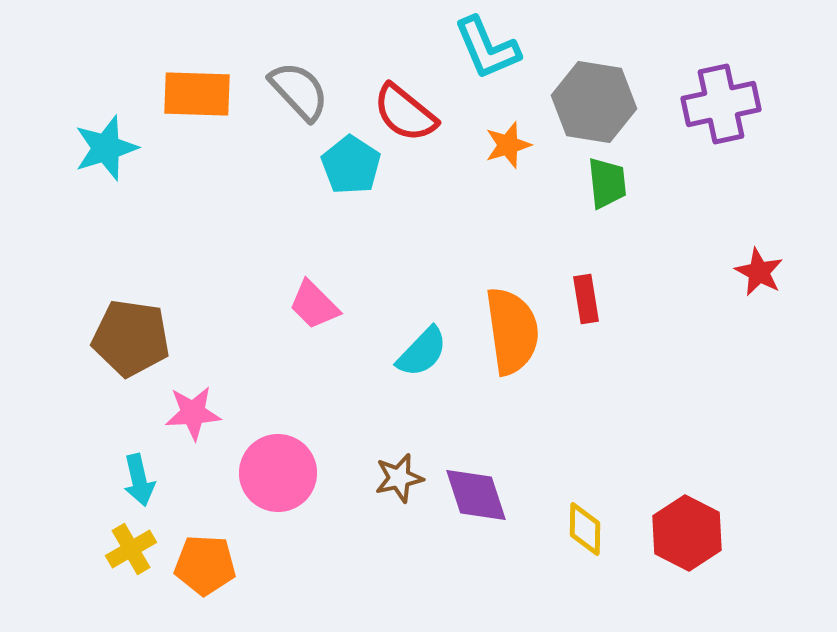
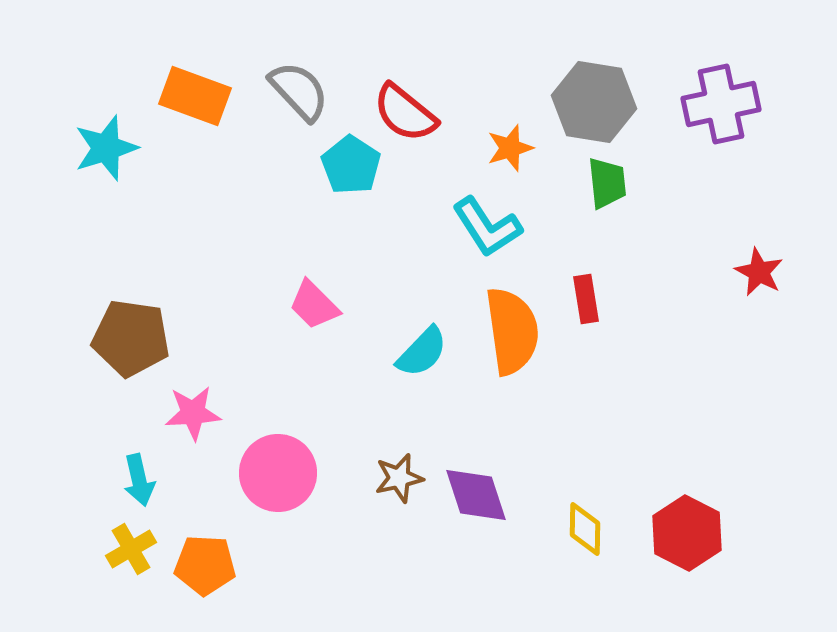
cyan L-shape: moved 179 px down; rotated 10 degrees counterclockwise
orange rectangle: moved 2 px left, 2 px down; rotated 18 degrees clockwise
orange star: moved 2 px right, 3 px down
